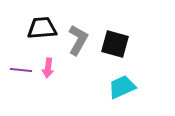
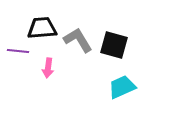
gray L-shape: rotated 60 degrees counterclockwise
black square: moved 1 px left, 1 px down
purple line: moved 3 px left, 19 px up
